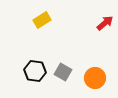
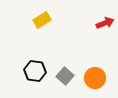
red arrow: rotated 18 degrees clockwise
gray square: moved 2 px right, 4 px down; rotated 12 degrees clockwise
